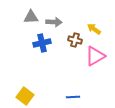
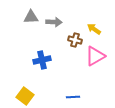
blue cross: moved 17 px down
